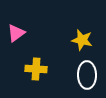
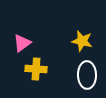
pink triangle: moved 6 px right, 10 px down
yellow star: moved 1 px down
